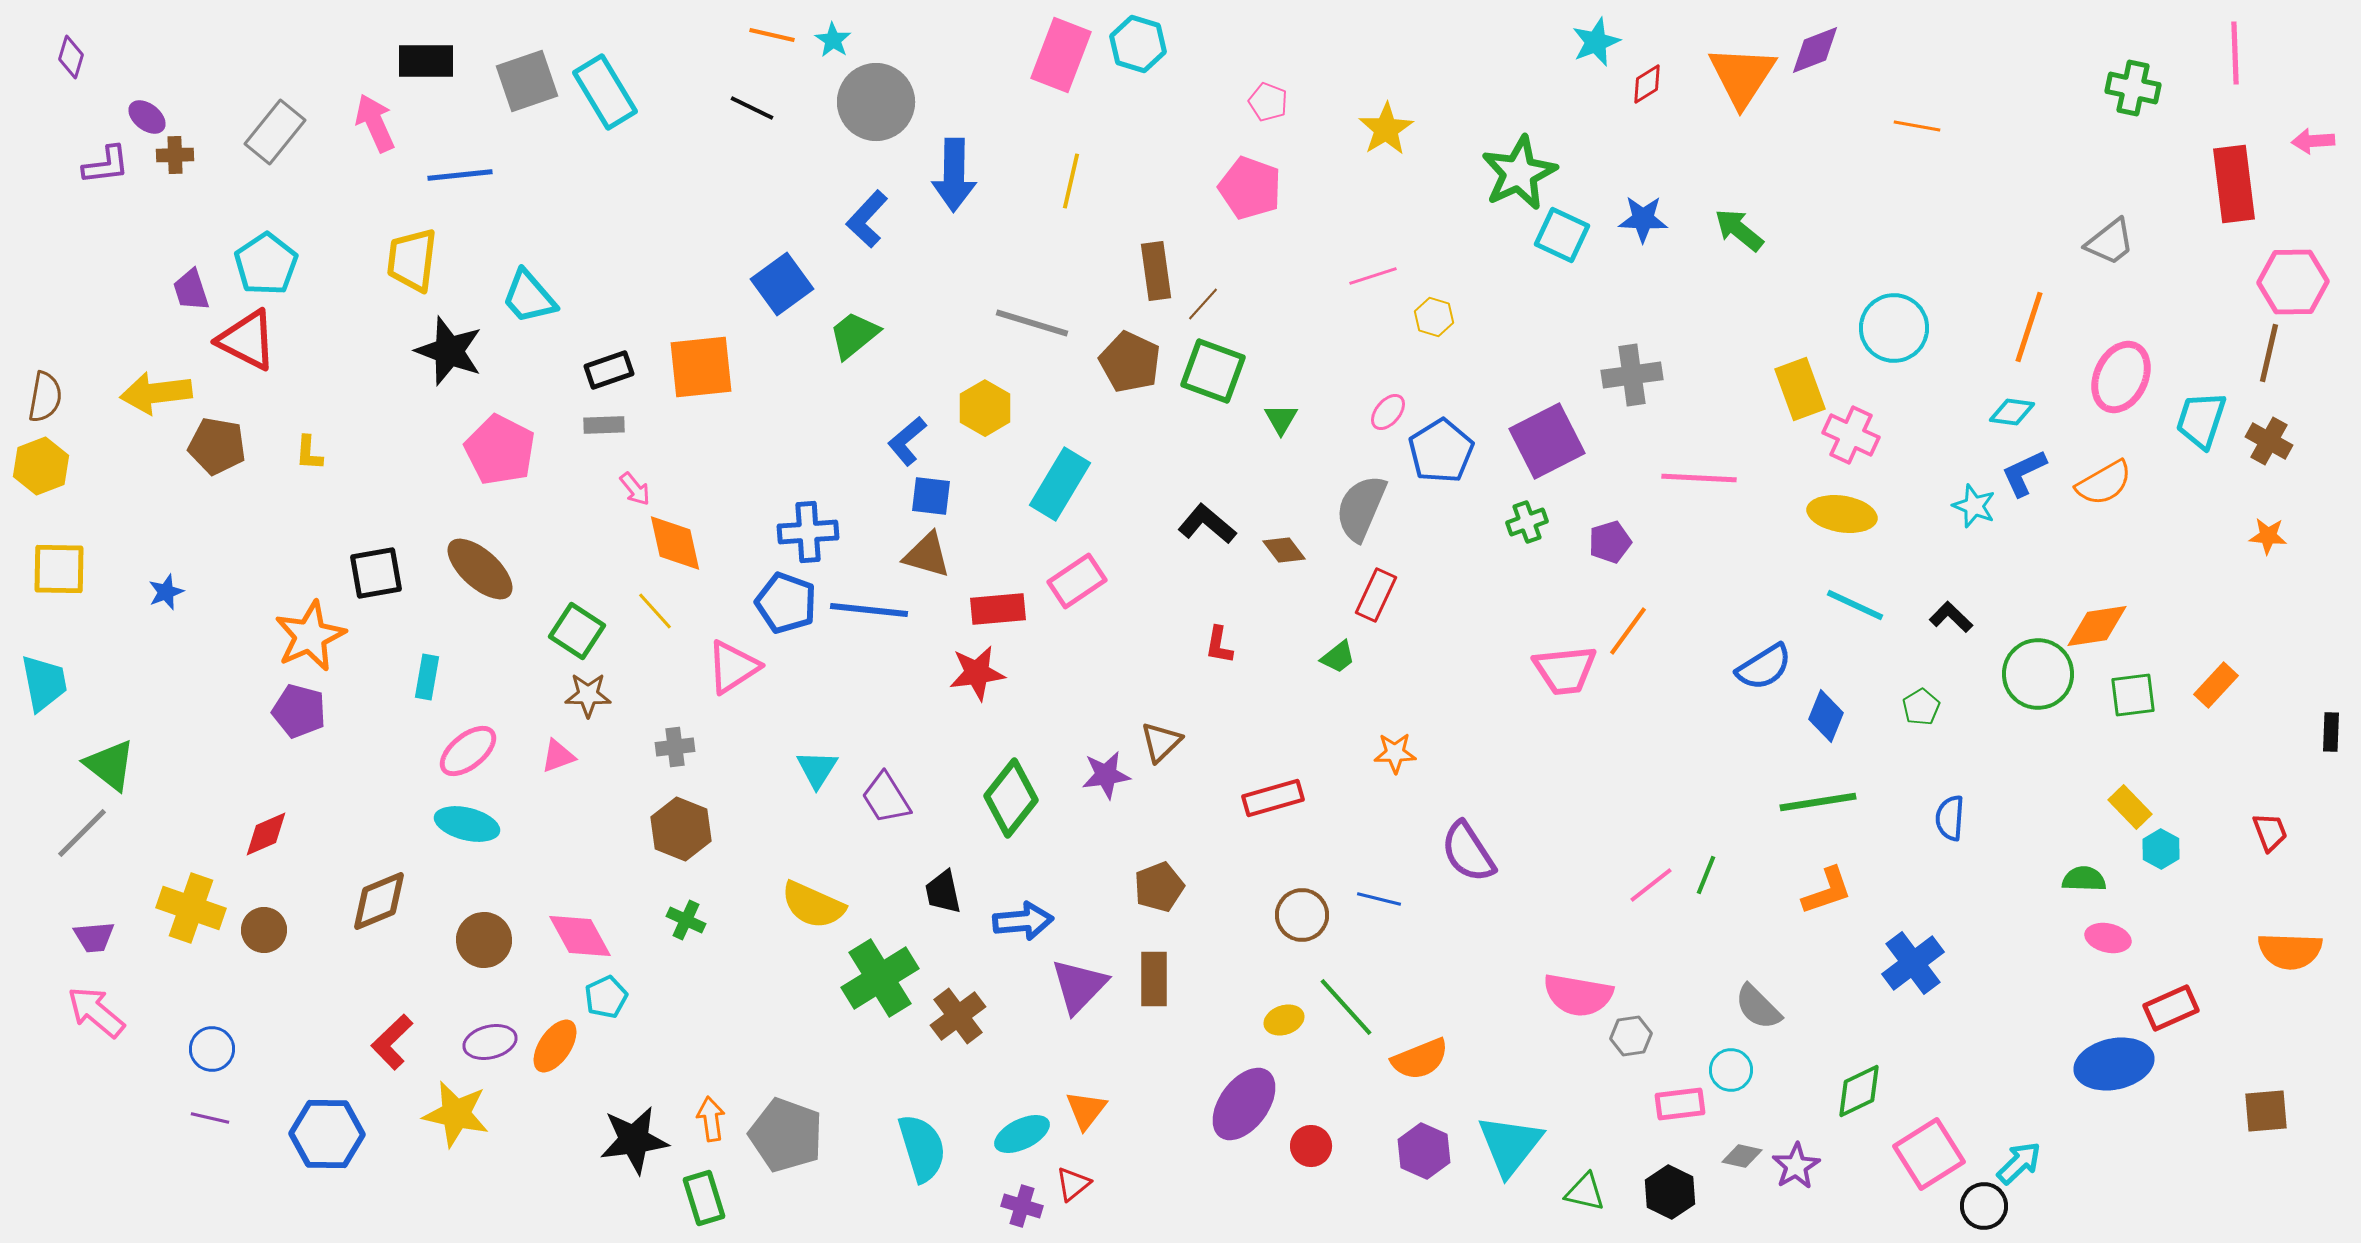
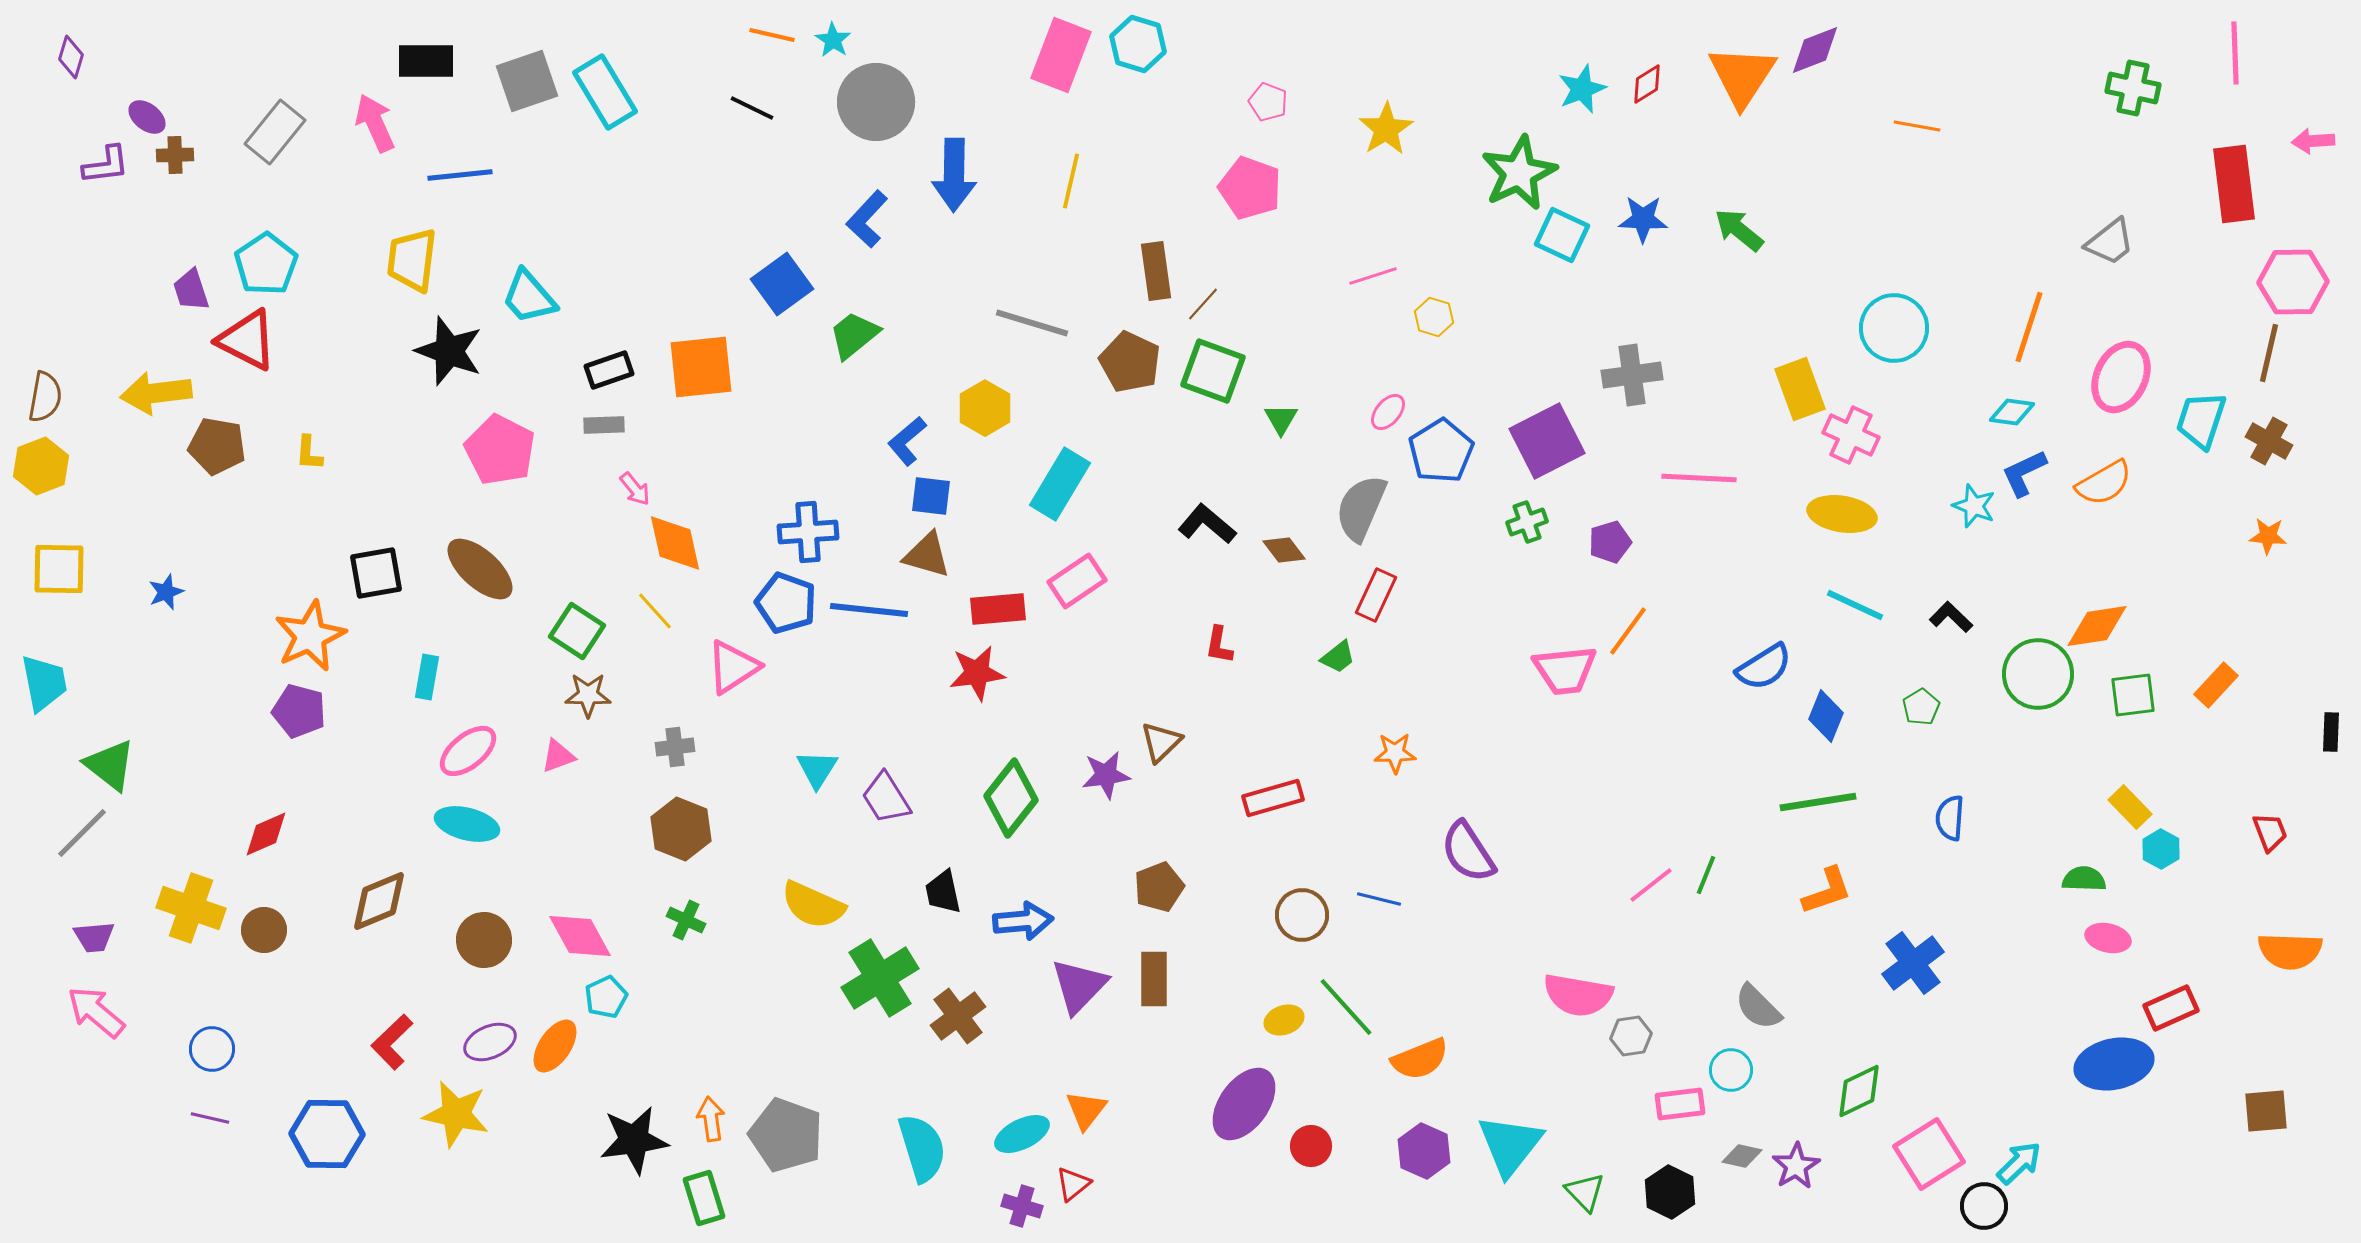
cyan star at (1596, 42): moved 14 px left, 47 px down
purple ellipse at (490, 1042): rotated 9 degrees counterclockwise
green triangle at (1585, 1192): rotated 33 degrees clockwise
